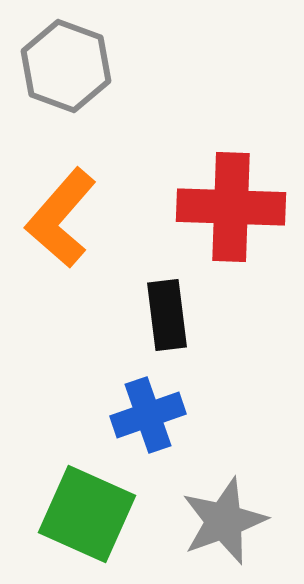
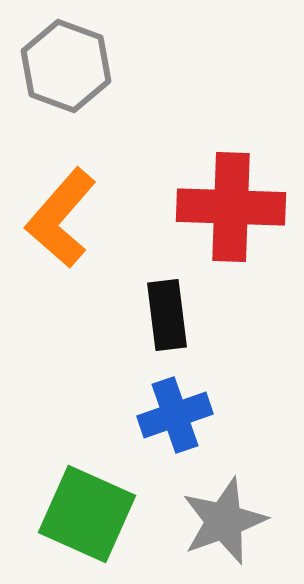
blue cross: moved 27 px right
